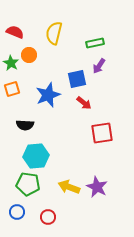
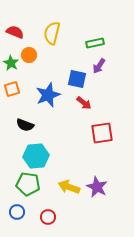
yellow semicircle: moved 2 px left
blue square: rotated 24 degrees clockwise
black semicircle: rotated 18 degrees clockwise
